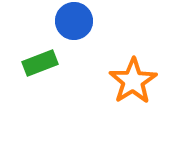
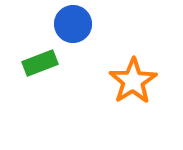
blue circle: moved 1 px left, 3 px down
